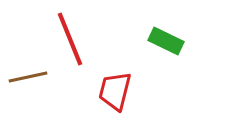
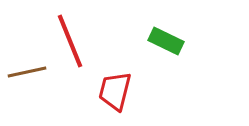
red line: moved 2 px down
brown line: moved 1 px left, 5 px up
